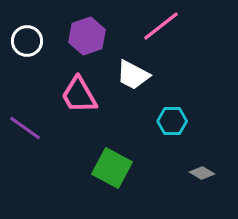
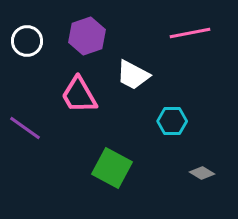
pink line: moved 29 px right, 7 px down; rotated 27 degrees clockwise
